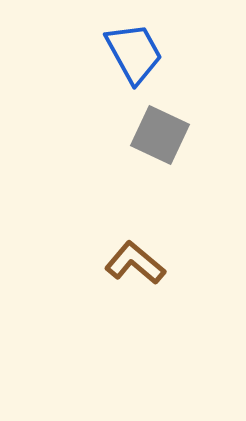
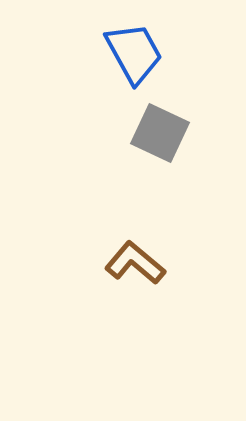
gray square: moved 2 px up
